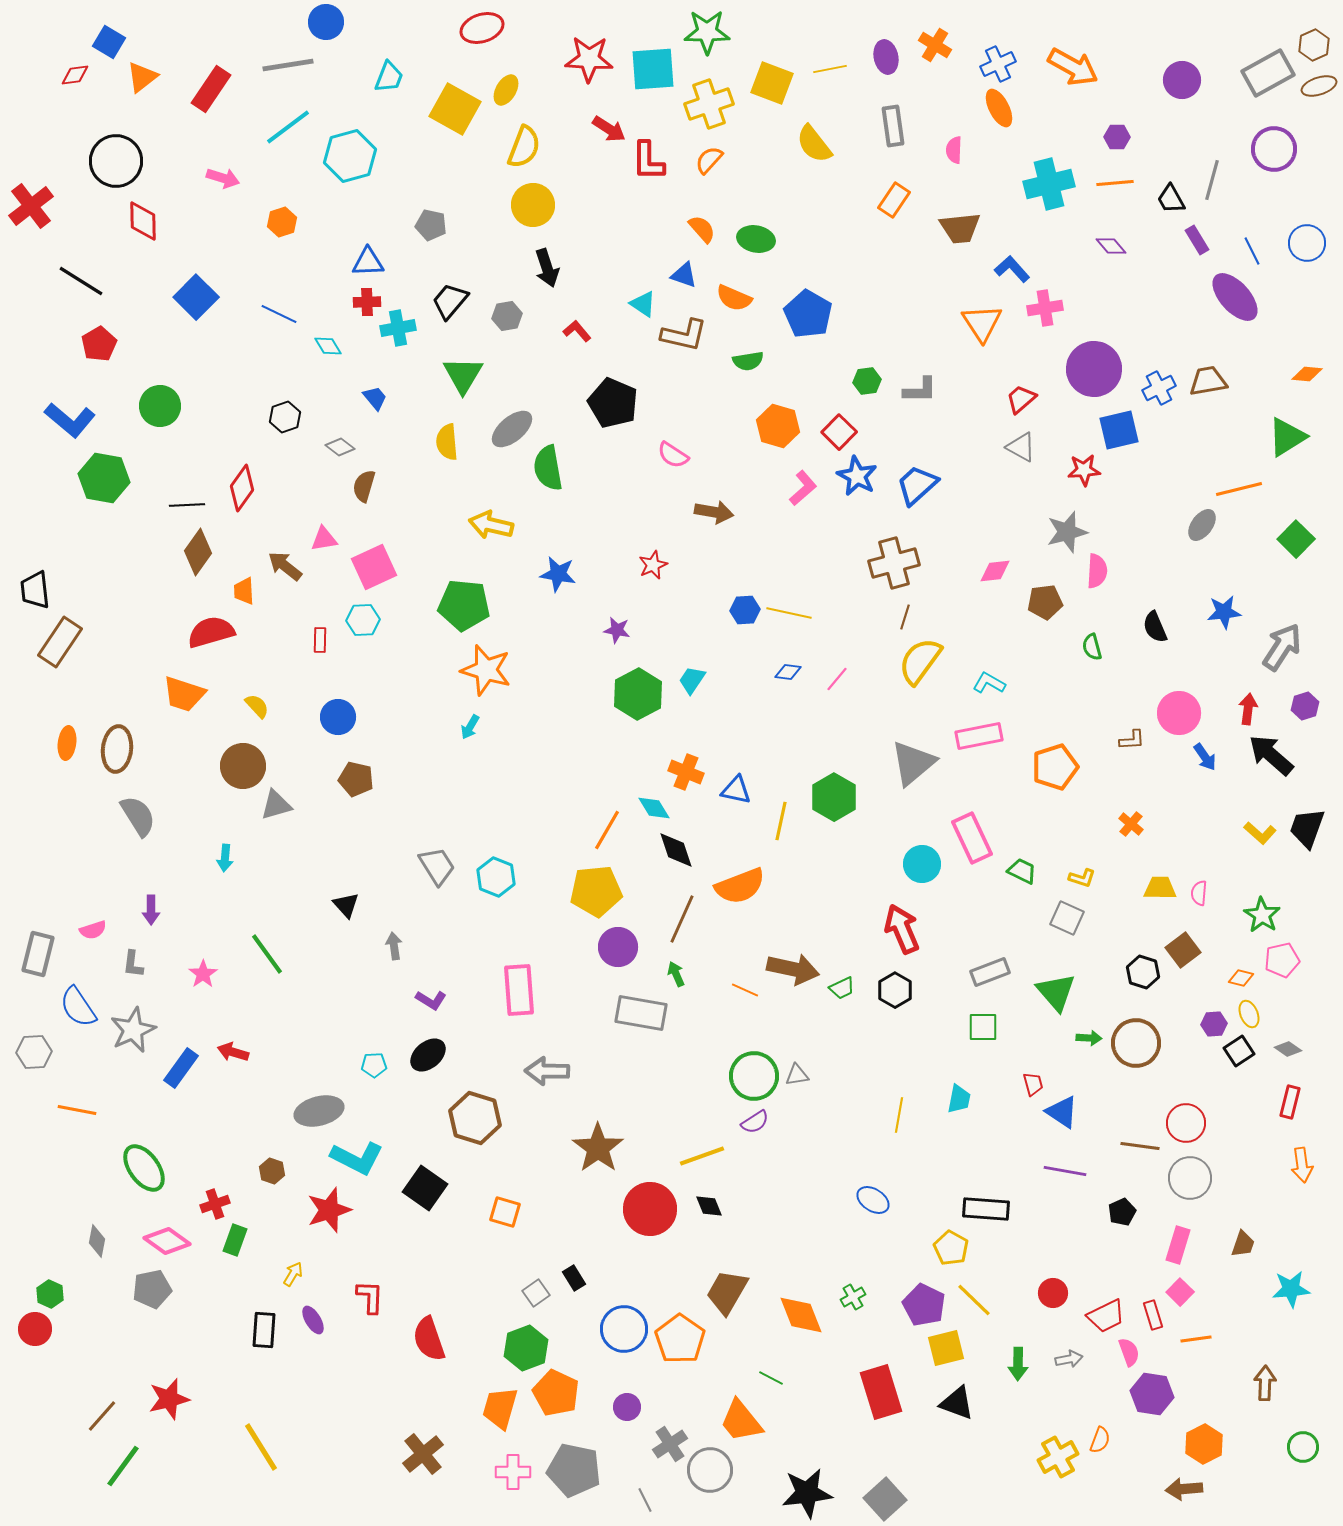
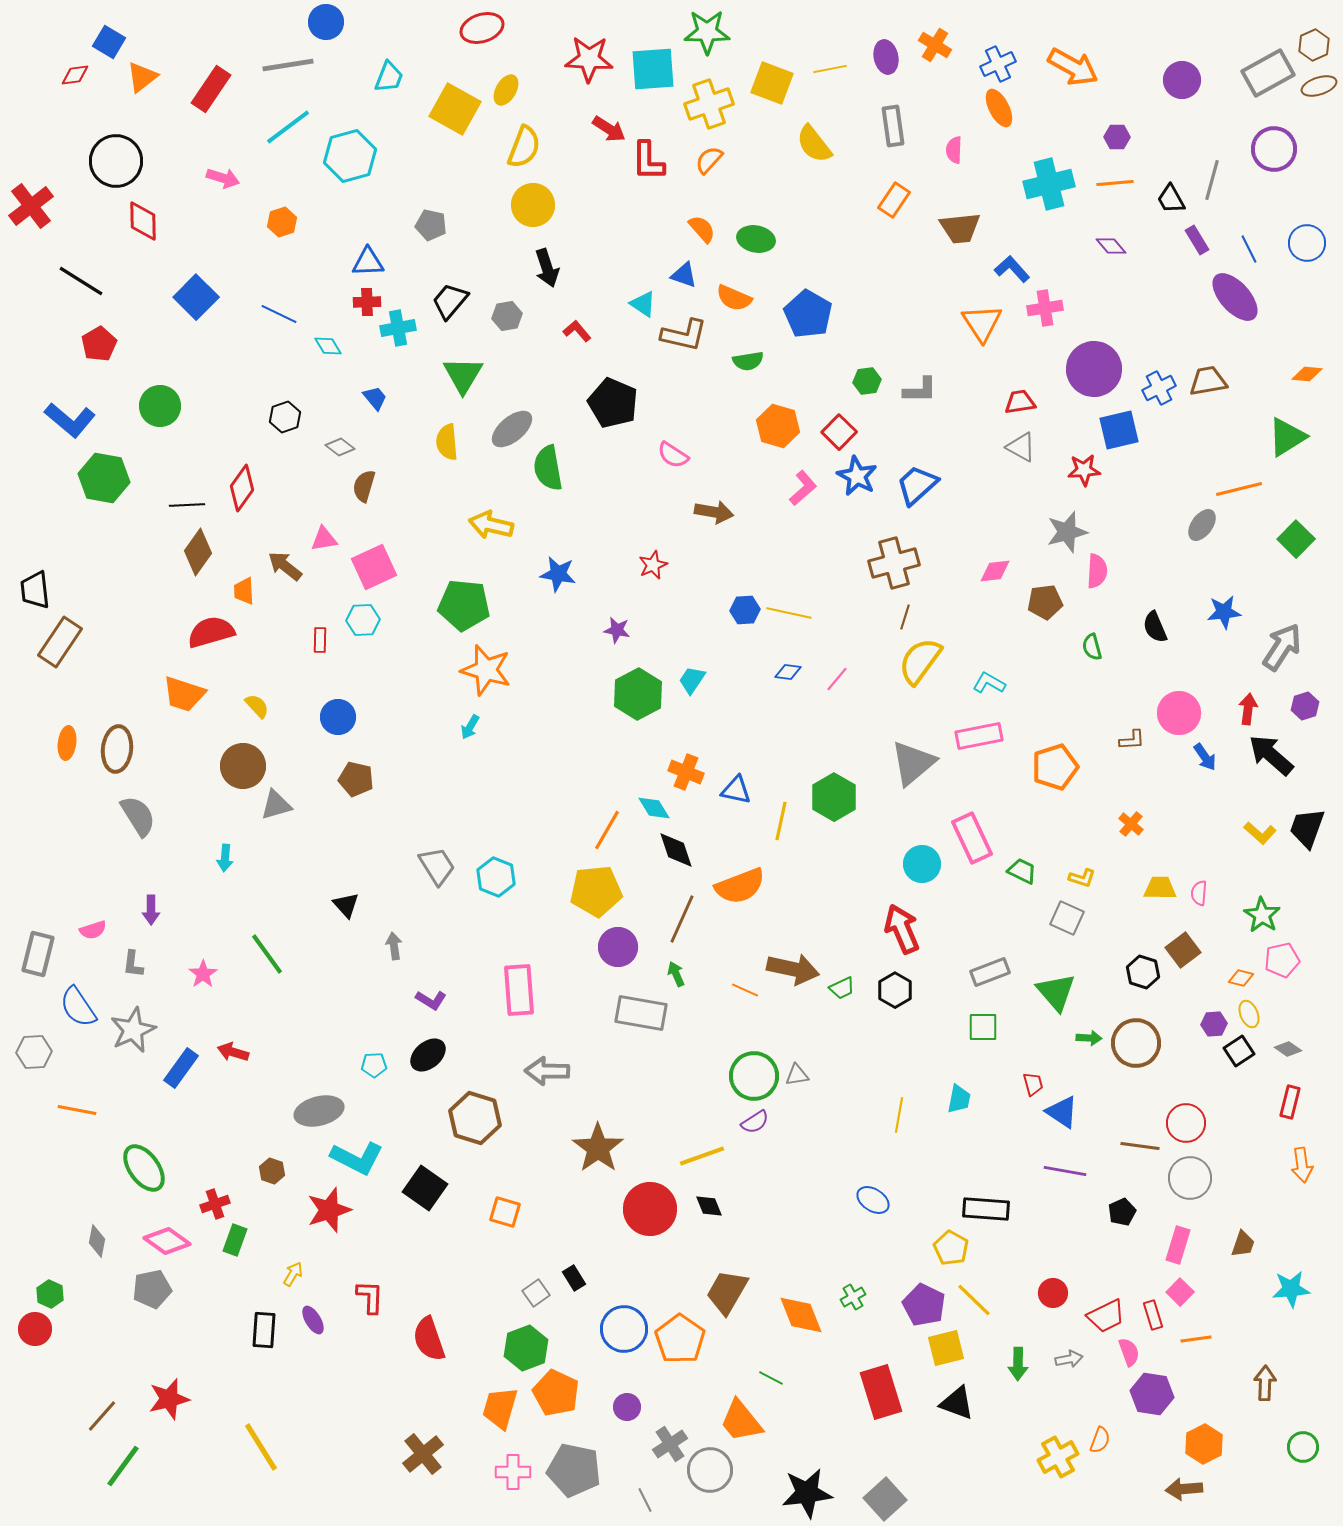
blue line at (1252, 251): moved 3 px left, 2 px up
red trapezoid at (1021, 399): moved 1 px left, 3 px down; rotated 32 degrees clockwise
